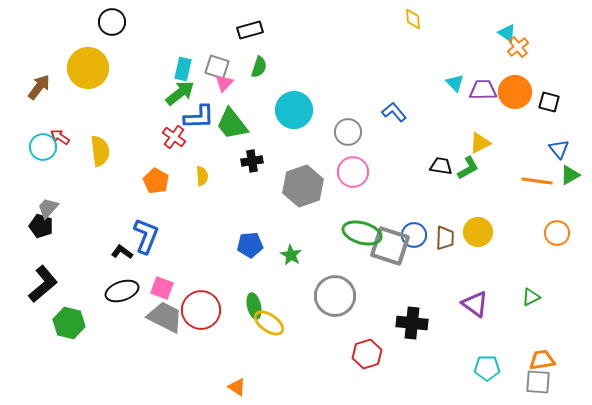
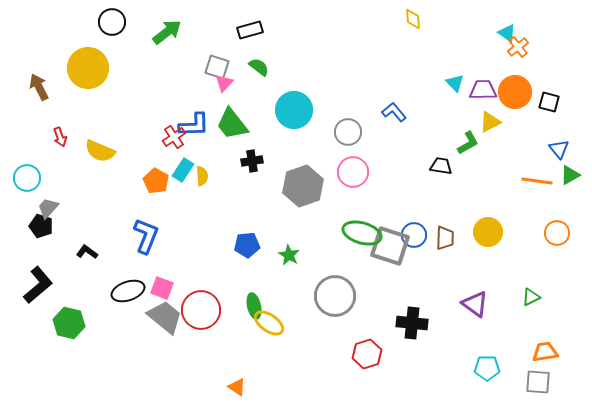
green semicircle at (259, 67): rotated 70 degrees counterclockwise
cyan rectangle at (183, 69): moved 101 px down; rotated 20 degrees clockwise
brown arrow at (39, 87): rotated 64 degrees counterclockwise
green arrow at (180, 93): moved 13 px left, 61 px up
blue L-shape at (199, 117): moved 5 px left, 8 px down
red arrow at (60, 137): rotated 144 degrees counterclockwise
red cross at (174, 137): rotated 20 degrees clockwise
yellow triangle at (480, 143): moved 10 px right, 21 px up
cyan circle at (43, 147): moved 16 px left, 31 px down
yellow semicircle at (100, 151): rotated 120 degrees clockwise
green L-shape at (468, 168): moved 25 px up
yellow circle at (478, 232): moved 10 px right
blue pentagon at (250, 245): moved 3 px left
black L-shape at (122, 252): moved 35 px left
green star at (291, 255): moved 2 px left
black L-shape at (43, 284): moved 5 px left, 1 px down
black ellipse at (122, 291): moved 6 px right
gray trapezoid at (165, 317): rotated 12 degrees clockwise
orange trapezoid at (542, 360): moved 3 px right, 8 px up
